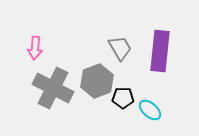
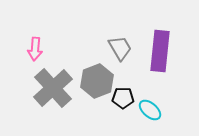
pink arrow: moved 1 px down
gray cross: rotated 21 degrees clockwise
